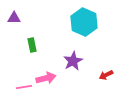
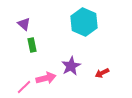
purple triangle: moved 10 px right, 6 px down; rotated 40 degrees clockwise
purple star: moved 2 px left, 5 px down
red arrow: moved 4 px left, 2 px up
pink line: rotated 35 degrees counterclockwise
